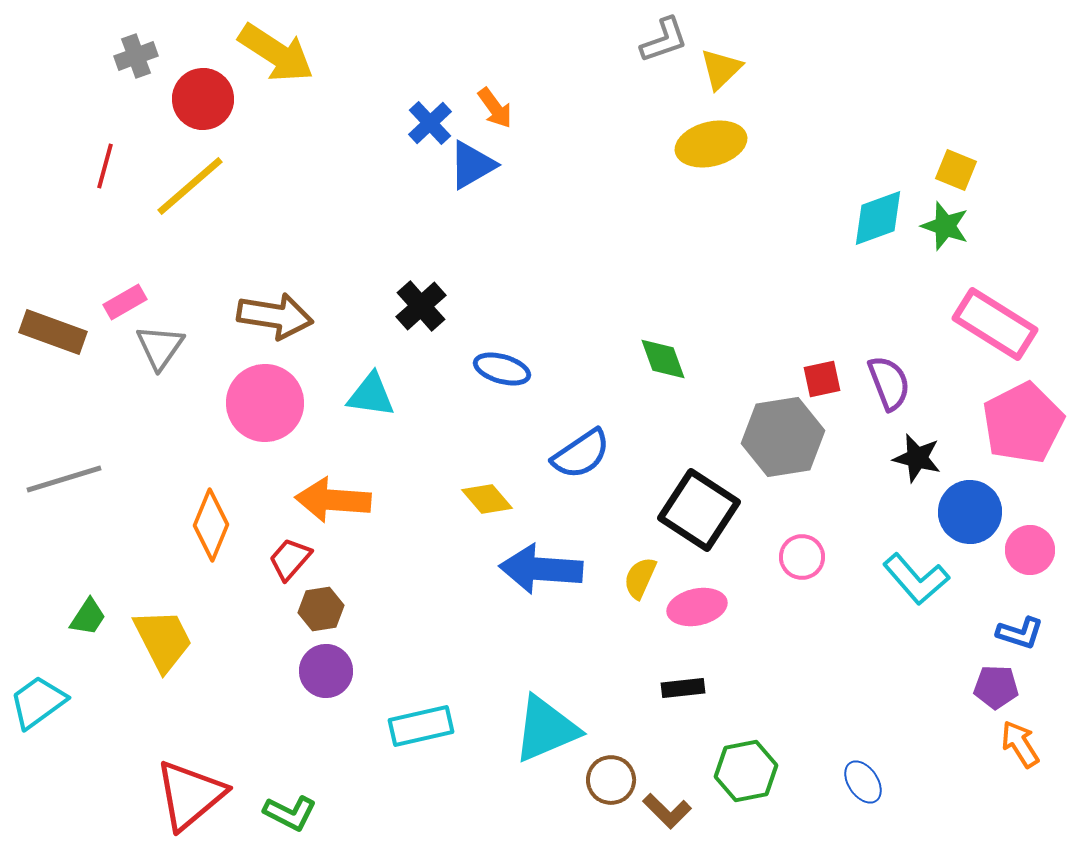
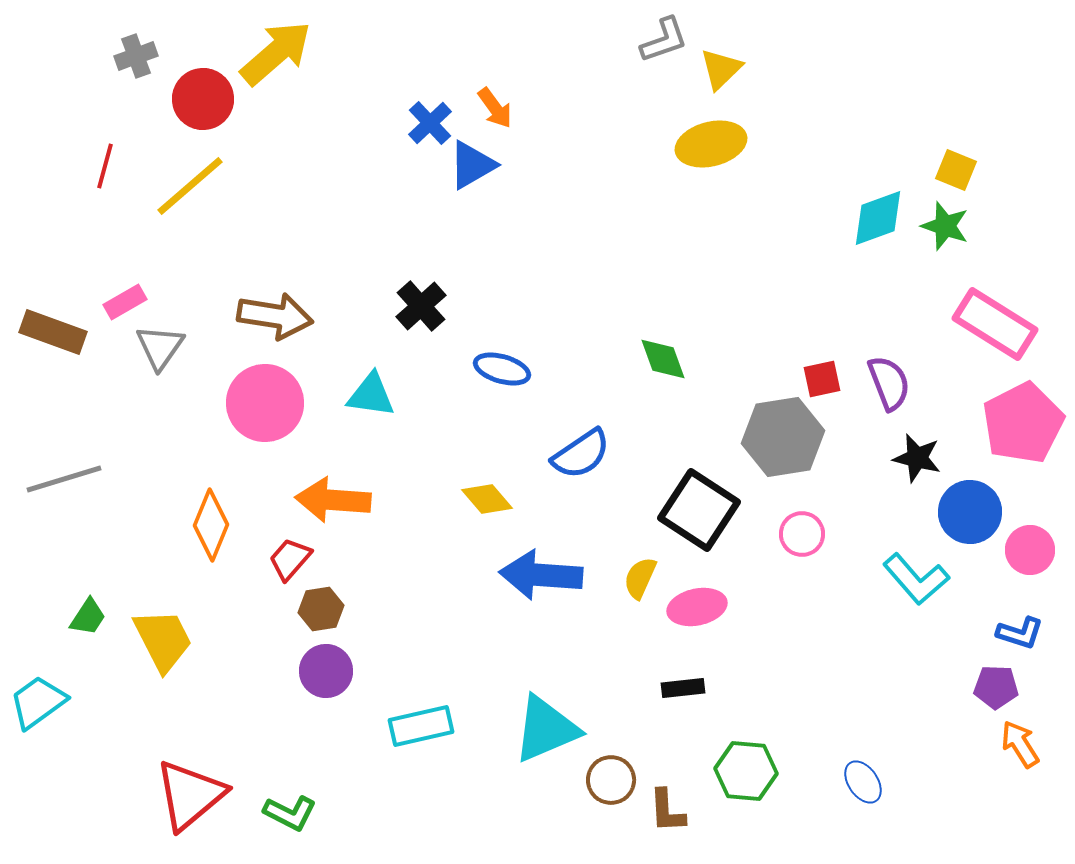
yellow arrow at (276, 53): rotated 74 degrees counterclockwise
pink circle at (802, 557): moved 23 px up
blue arrow at (541, 569): moved 6 px down
green hexagon at (746, 771): rotated 16 degrees clockwise
brown L-shape at (667, 811): rotated 42 degrees clockwise
